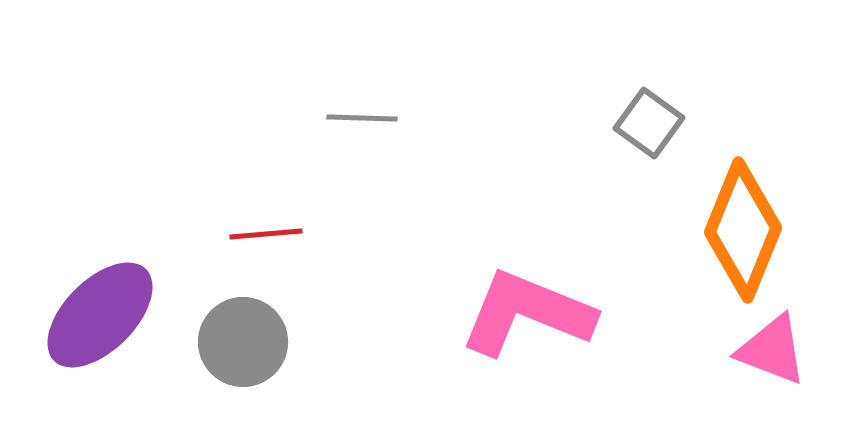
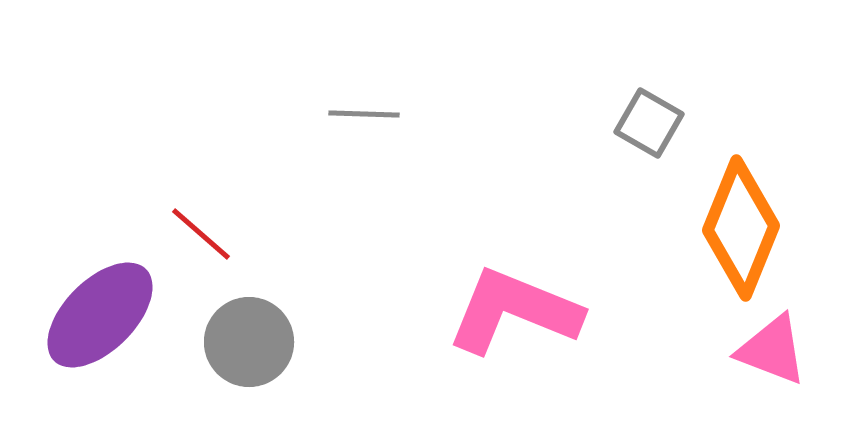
gray line: moved 2 px right, 4 px up
gray square: rotated 6 degrees counterclockwise
orange diamond: moved 2 px left, 2 px up
red line: moved 65 px left; rotated 46 degrees clockwise
pink L-shape: moved 13 px left, 2 px up
gray circle: moved 6 px right
